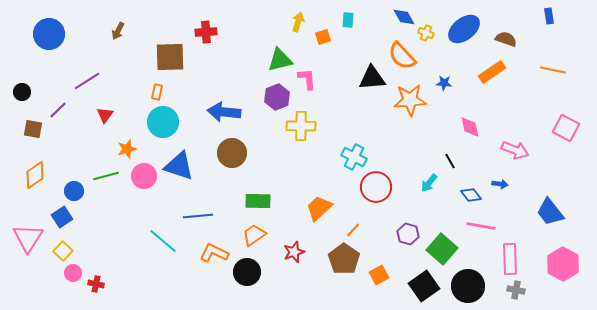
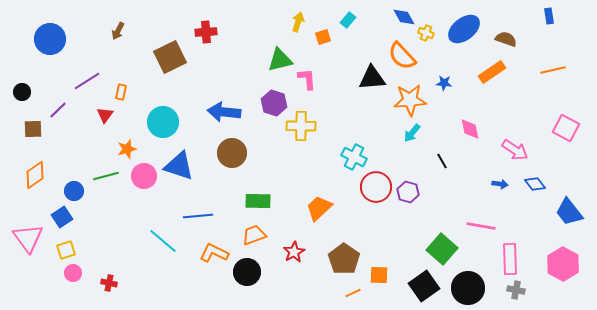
cyan rectangle at (348, 20): rotated 35 degrees clockwise
blue circle at (49, 34): moved 1 px right, 5 px down
brown square at (170, 57): rotated 24 degrees counterclockwise
orange line at (553, 70): rotated 25 degrees counterclockwise
orange rectangle at (157, 92): moved 36 px left
purple hexagon at (277, 97): moved 3 px left, 6 px down; rotated 20 degrees counterclockwise
pink diamond at (470, 127): moved 2 px down
brown square at (33, 129): rotated 12 degrees counterclockwise
pink arrow at (515, 150): rotated 12 degrees clockwise
black line at (450, 161): moved 8 px left
cyan arrow at (429, 183): moved 17 px left, 50 px up
blue diamond at (471, 195): moved 64 px right, 11 px up
blue trapezoid at (550, 212): moved 19 px right
orange line at (353, 230): moved 63 px down; rotated 21 degrees clockwise
purple hexagon at (408, 234): moved 42 px up
orange trapezoid at (254, 235): rotated 15 degrees clockwise
pink triangle at (28, 238): rotated 8 degrees counterclockwise
yellow square at (63, 251): moved 3 px right, 1 px up; rotated 30 degrees clockwise
red star at (294, 252): rotated 10 degrees counterclockwise
orange square at (379, 275): rotated 30 degrees clockwise
red cross at (96, 284): moved 13 px right, 1 px up
black circle at (468, 286): moved 2 px down
